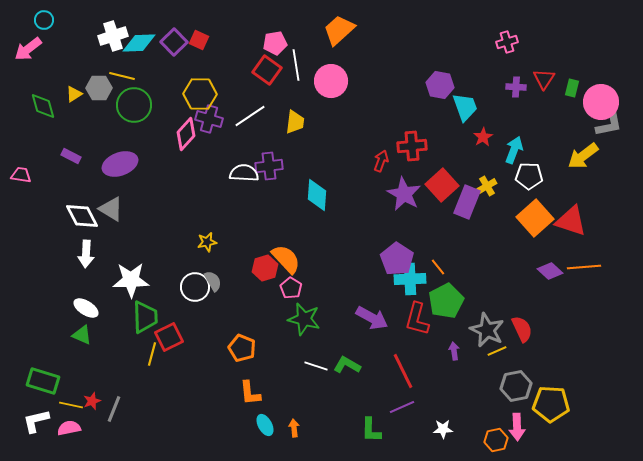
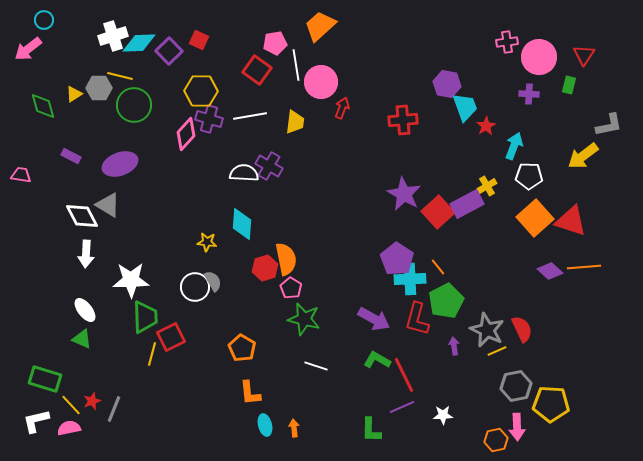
orange trapezoid at (339, 30): moved 19 px left, 4 px up
purple square at (174, 42): moved 5 px left, 9 px down
pink cross at (507, 42): rotated 10 degrees clockwise
red square at (267, 70): moved 10 px left
yellow line at (122, 76): moved 2 px left
red triangle at (544, 79): moved 40 px right, 24 px up
pink circle at (331, 81): moved 10 px left, 1 px down
purple hexagon at (440, 85): moved 7 px right, 1 px up
purple cross at (516, 87): moved 13 px right, 7 px down
green rectangle at (572, 88): moved 3 px left, 3 px up
yellow hexagon at (200, 94): moved 1 px right, 3 px up
pink circle at (601, 102): moved 62 px left, 45 px up
white line at (250, 116): rotated 24 degrees clockwise
red star at (483, 137): moved 3 px right, 11 px up
red cross at (412, 146): moved 9 px left, 26 px up
cyan arrow at (514, 150): moved 4 px up
red arrow at (381, 161): moved 39 px left, 53 px up
purple cross at (269, 166): rotated 36 degrees clockwise
red square at (442, 185): moved 4 px left, 27 px down
cyan diamond at (317, 195): moved 75 px left, 29 px down
purple rectangle at (467, 202): moved 2 px down; rotated 40 degrees clockwise
gray triangle at (111, 209): moved 3 px left, 4 px up
yellow star at (207, 242): rotated 18 degrees clockwise
orange semicircle at (286, 259): rotated 32 degrees clockwise
white ellipse at (86, 308): moved 1 px left, 2 px down; rotated 20 degrees clockwise
purple arrow at (372, 318): moved 2 px right, 1 px down
green triangle at (82, 335): moved 4 px down
red square at (169, 337): moved 2 px right
orange pentagon at (242, 348): rotated 8 degrees clockwise
purple arrow at (454, 351): moved 5 px up
green L-shape at (347, 365): moved 30 px right, 5 px up
red line at (403, 371): moved 1 px right, 4 px down
green rectangle at (43, 381): moved 2 px right, 2 px up
yellow line at (71, 405): rotated 35 degrees clockwise
cyan ellipse at (265, 425): rotated 15 degrees clockwise
white star at (443, 429): moved 14 px up
